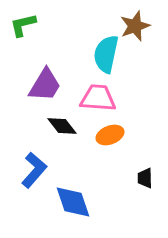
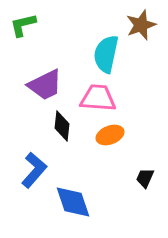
brown star: moved 6 px right, 1 px up
purple trapezoid: rotated 33 degrees clockwise
black diamond: rotated 44 degrees clockwise
black trapezoid: rotated 25 degrees clockwise
